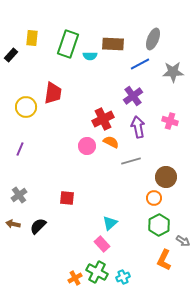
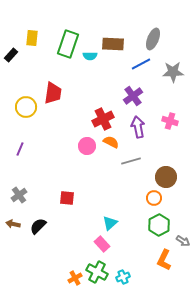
blue line: moved 1 px right
